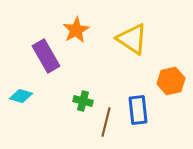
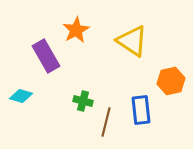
yellow triangle: moved 2 px down
blue rectangle: moved 3 px right
